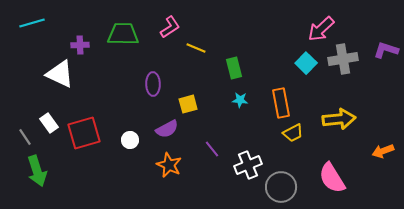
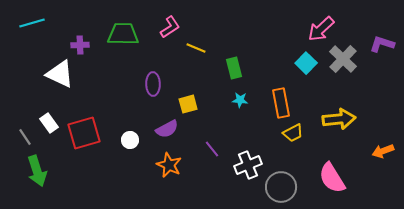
purple L-shape: moved 4 px left, 6 px up
gray cross: rotated 36 degrees counterclockwise
